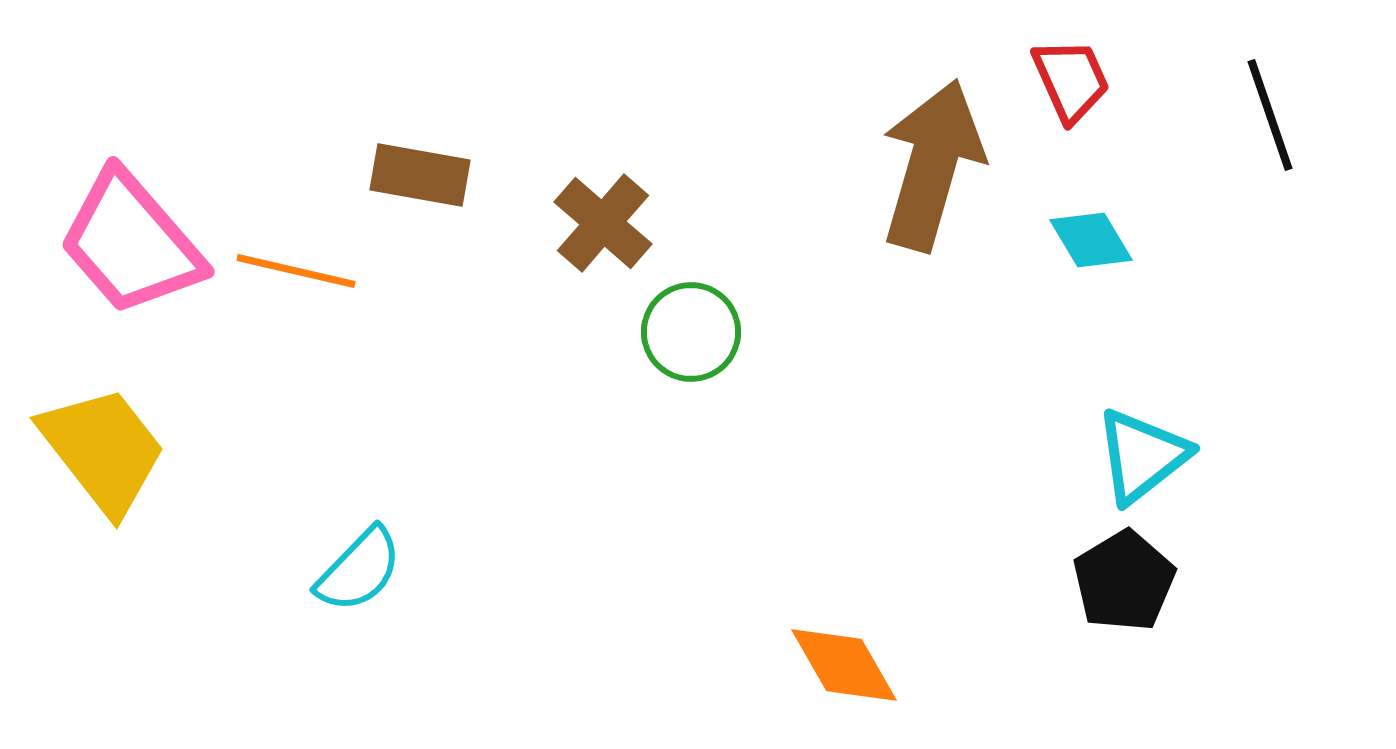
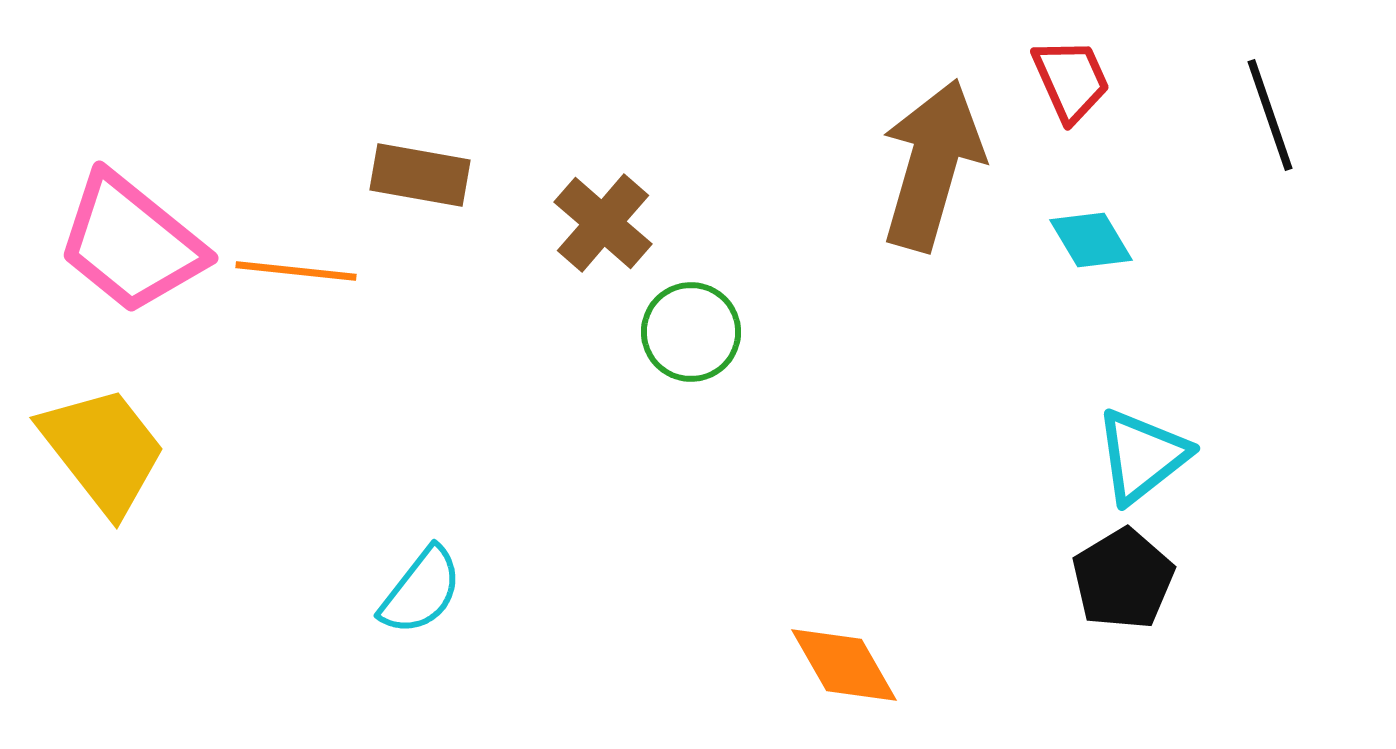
pink trapezoid: rotated 10 degrees counterclockwise
orange line: rotated 7 degrees counterclockwise
cyan semicircle: moved 62 px right, 21 px down; rotated 6 degrees counterclockwise
black pentagon: moved 1 px left, 2 px up
